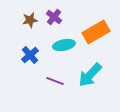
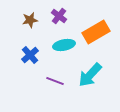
purple cross: moved 5 px right, 1 px up
